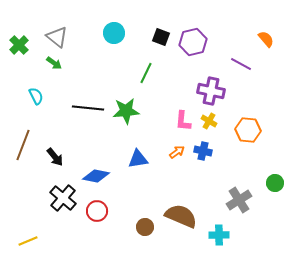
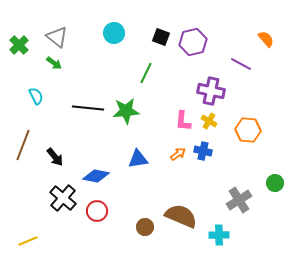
orange arrow: moved 1 px right, 2 px down
